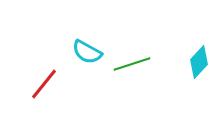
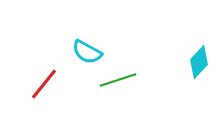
green line: moved 14 px left, 16 px down
